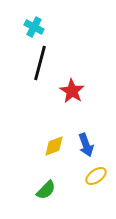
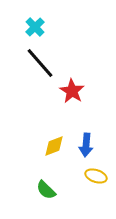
cyan cross: moved 1 px right; rotated 18 degrees clockwise
black line: rotated 56 degrees counterclockwise
blue arrow: rotated 25 degrees clockwise
yellow ellipse: rotated 55 degrees clockwise
green semicircle: rotated 90 degrees clockwise
